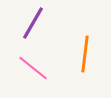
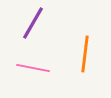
pink line: rotated 28 degrees counterclockwise
